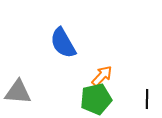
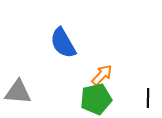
orange arrow: moved 1 px up
black line: moved 1 px right, 1 px up
